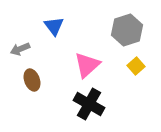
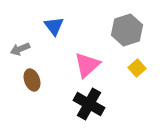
yellow square: moved 1 px right, 2 px down
